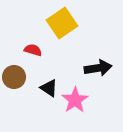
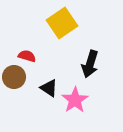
red semicircle: moved 6 px left, 6 px down
black arrow: moved 8 px left, 4 px up; rotated 116 degrees clockwise
